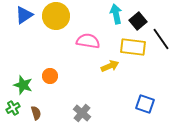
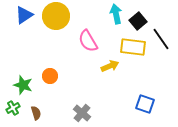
pink semicircle: rotated 130 degrees counterclockwise
